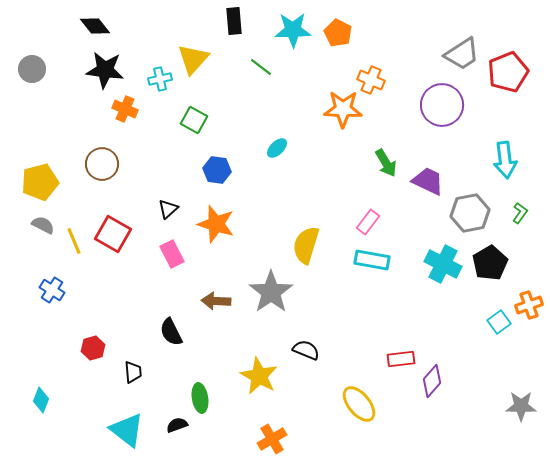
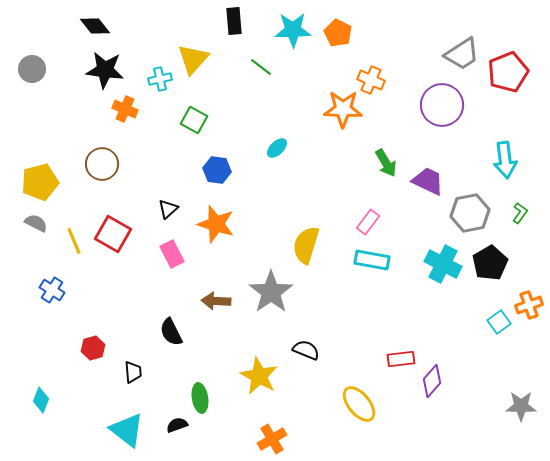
gray semicircle at (43, 225): moved 7 px left, 2 px up
